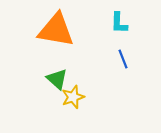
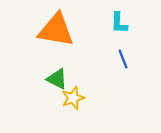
green triangle: rotated 15 degrees counterclockwise
yellow star: moved 1 px down
